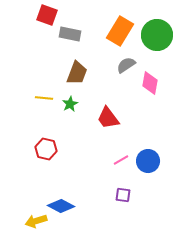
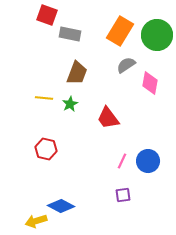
pink line: moved 1 px right, 1 px down; rotated 35 degrees counterclockwise
purple square: rotated 14 degrees counterclockwise
